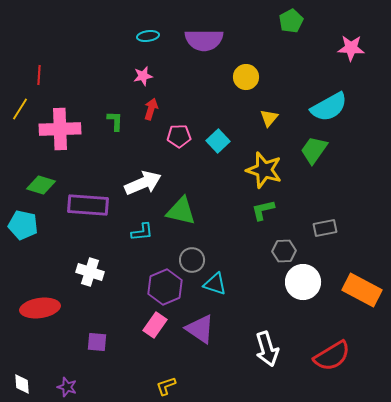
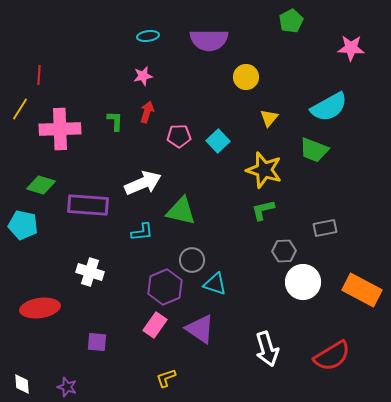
purple semicircle at (204, 40): moved 5 px right
red arrow at (151, 109): moved 4 px left, 3 px down
green trapezoid at (314, 150): rotated 104 degrees counterclockwise
yellow L-shape at (166, 386): moved 8 px up
